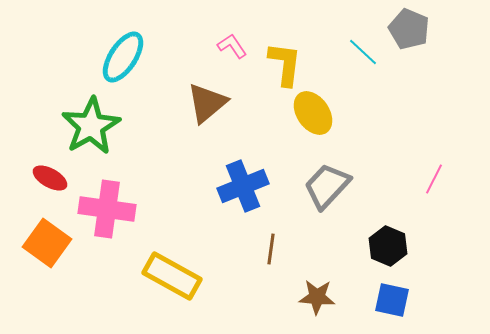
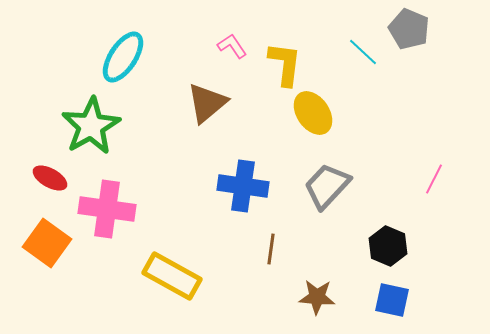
blue cross: rotated 30 degrees clockwise
